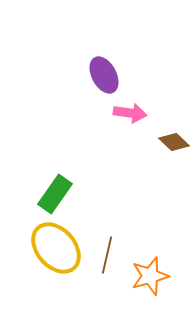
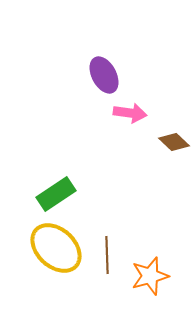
green rectangle: moved 1 px right; rotated 21 degrees clockwise
yellow ellipse: rotated 6 degrees counterclockwise
brown line: rotated 15 degrees counterclockwise
